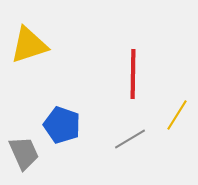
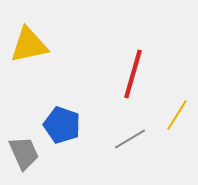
yellow triangle: rotated 6 degrees clockwise
red line: rotated 15 degrees clockwise
